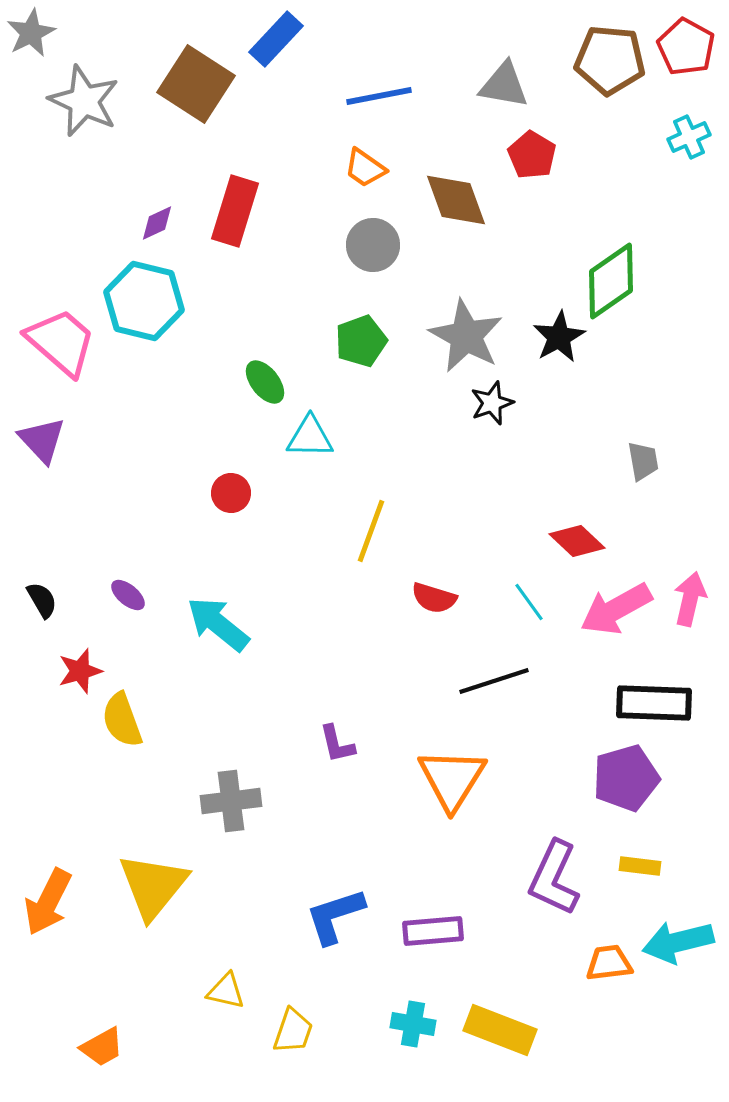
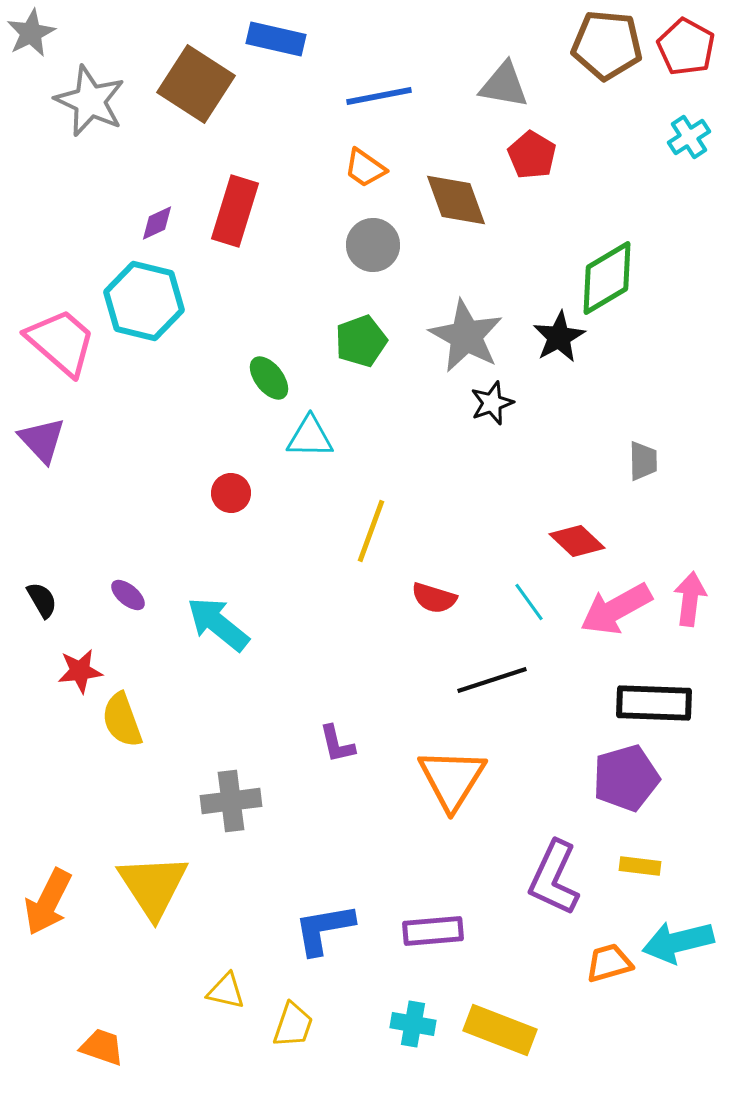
blue rectangle at (276, 39): rotated 60 degrees clockwise
brown pentagon at (610, 60): moved 3 px left, 15 px up
gray star at (84, 101): moved 6 px right
cyan cross at (689, 137): rotated 9 degrees counterclockwise
green diamond at (611, 281): moved 4 px left, 3 px up; rotated 4 degrees clockwise
green ellipse at (265, 382): moved 4 px right, 4 px up
gray trapezoid at (643, 461): rotated 9 degrees clockwise
pink arrow at (690, 599): rotated 6 degrees counterclockwise
red star at (80, 671): rotated 9 degrees clockwise
black line at (494, 681): moved 2 px left, 1 px up
yellow triangle at (153, 886): rotated 12 degrees counterclockwise
blue L-shape at (335, 916): moved 11 px left, 13 px down; rotated 8 degrees clockwise
orange trapezoid at (609, 963): rotated 9 degrees counterclockwise
yellow trapezoid at (293, 1031): moved 6 px up
orange trapezoid at (102, 1047): rotated 132 degrees counterclockwise
